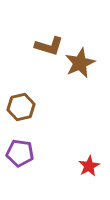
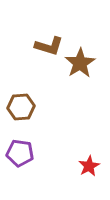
brown star: rotated 8 degrees counterclockwise
brown hexagon: rotated 8 degrees clockwise
